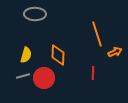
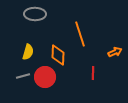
orange line: moved 17 px left
yellow semicircle: moved 2 px right, 3 px up
red circle: moved 1 px right, 1 px up
